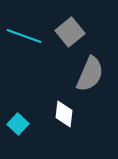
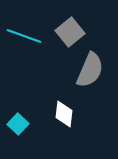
gray semicircle: moved 4 px up
